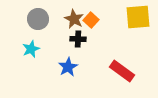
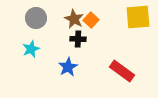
gray circle: moved 2 px left, 1 px up
